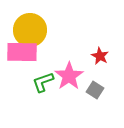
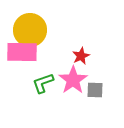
red star: moved 19 px left; rotated 18 degrees clockwise
pink star: moved 4 px right, 4 px down
green L-shape: moved 1 px down
gray square: rotated 30 degrees counterclockwise
